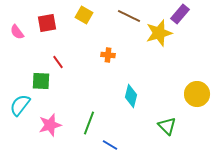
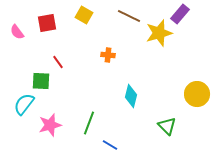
cyan semicircle: moved 4 px right, 1 px up
